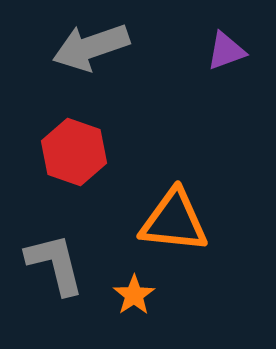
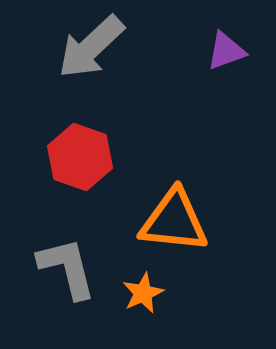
gray arrow: rotated 24 degrees counterclockwise
red hexagon: moved 6 px right, 5 px down
gray L-shape: moved 12 px right, 4 px down
orange star: moved 9 px right, 2 px up; rotated 9 degrees clockwise
